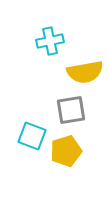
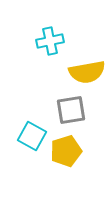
yellow semicircle: moved 2 px right
cyan square: rotated 8 degrees clockwise
